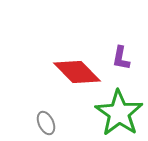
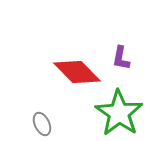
gray ellipse: moved 4 px left, 1 px down
